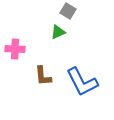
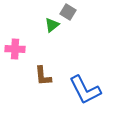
gray square: moved 1 px down
green triangle: moved 6 px left, 7 px up; rotated 14 degrees counterclockwise
blue L-shape: moved 3 px right, 8 px down
